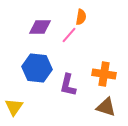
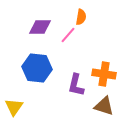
pink line: moved 1 px left
purple L-shape: moved 8 px right
brown triangle: moved 2 px left, 1 px up
